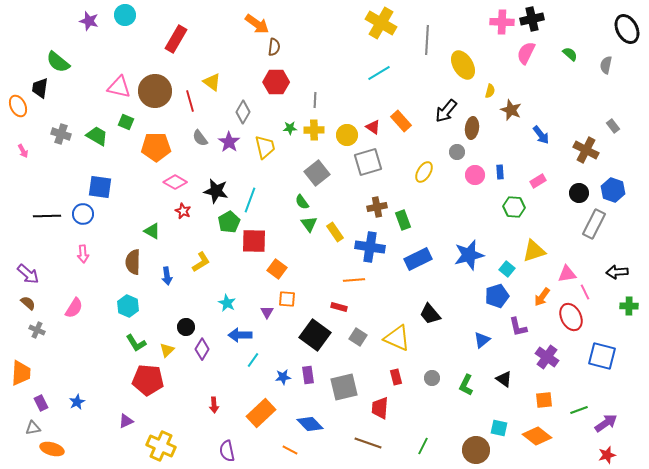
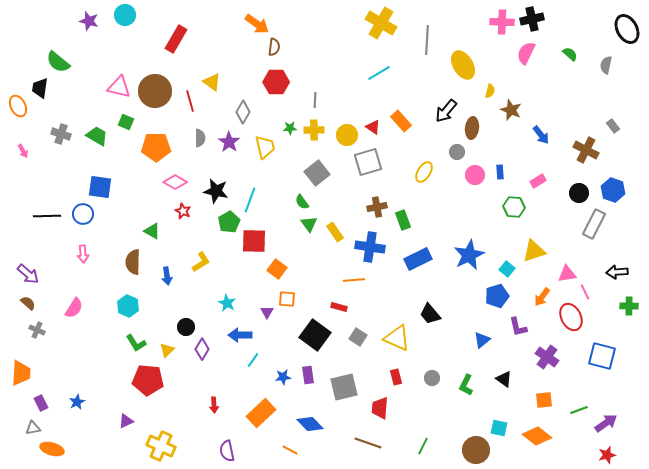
gray semicircle at (200, 138): rotated 144 degrees counterclockwise
blue star at (469, 255): rotated 12 degrees counterclockwise
